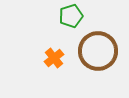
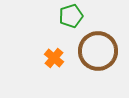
orange cross: rotated 12 degrees counterclockwise
